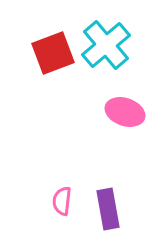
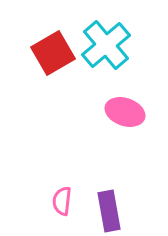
red square: rotated 9 degrees counterclockwise
purple rectangle: moved 1 px right, 2 px down
